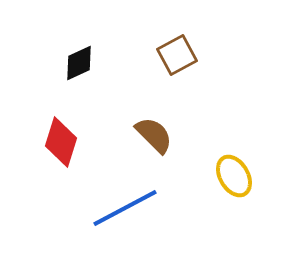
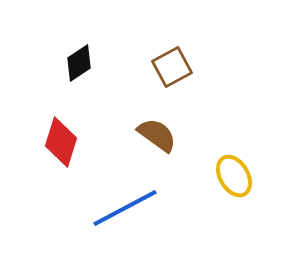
brown square: moved 5 px left, 12 px down
black diamond: rotated 9 degrees counterclockwise
brown semicircle: moved 3 px right; rotated 9 degrees counterclockwise
